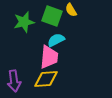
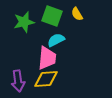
yellow semicircle: moved 6 px right, 4 px down
pink trapezoid: moved 2 px left, 1 px down
purple arrow: moved 4 px right
